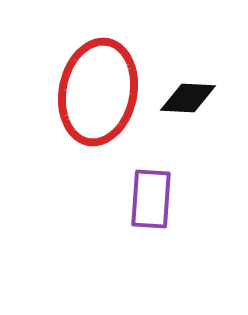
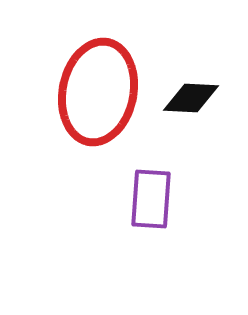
black diamond: moved 3 px right
